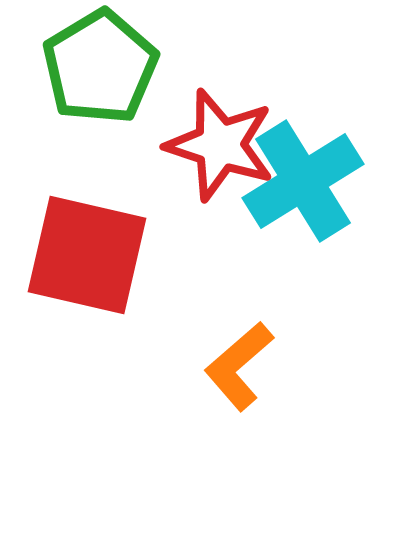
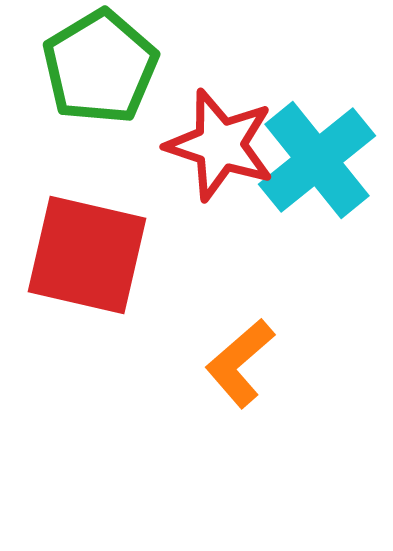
cyan cross: moved 14 px right, 21 px up; rotated 7 degrees counterclockwise
orange L-shape: moved 1 px right, 3 px up
